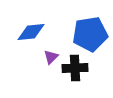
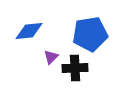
blue diamond: moved 2 px left, 1 px up
